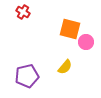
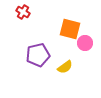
pink circle: moved 1 px left, 1 px down
yellow semicircle: rotated 14 degrees clockwise
purple pentagon: moved 11 px right, 21 px up
